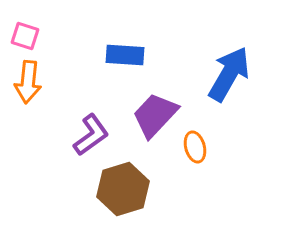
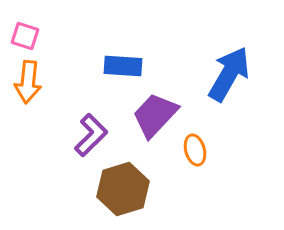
blue rectangle: moved 2 px left, 11 px down
purple L-shape: rotated 9 degrees counterclockwise
orange ellipse: moved 3 px down
